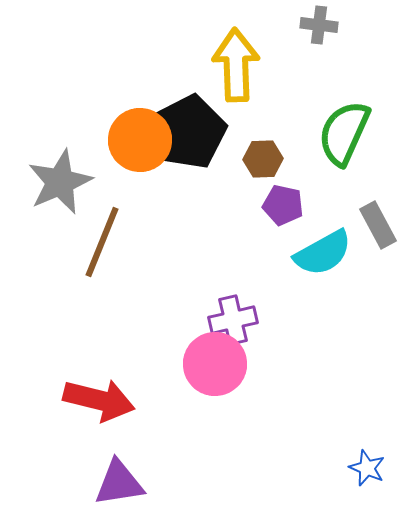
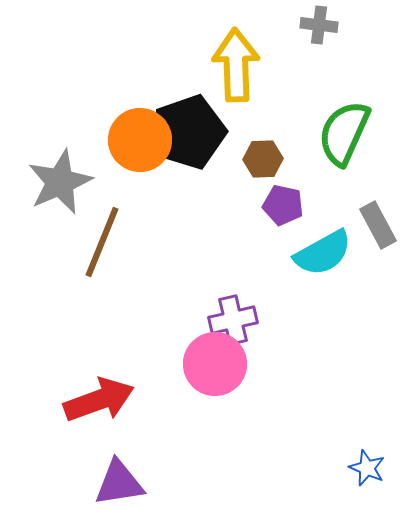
black pentagon: rotated 8 degrees clockwise
red arrow: rotated 34 degrees counterclockwise
